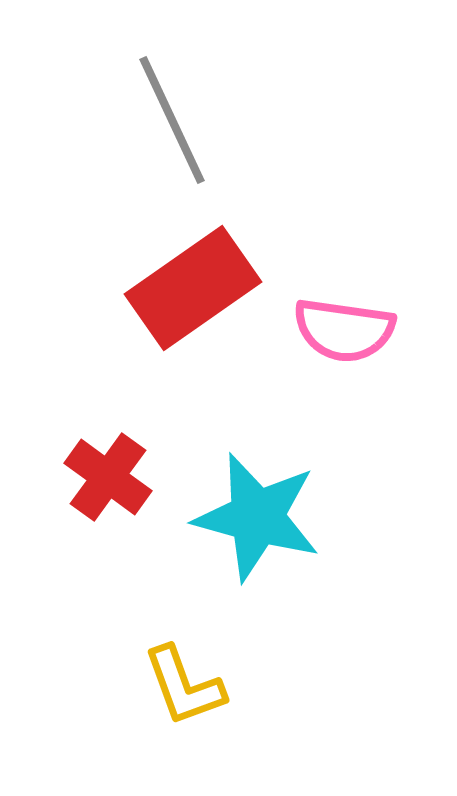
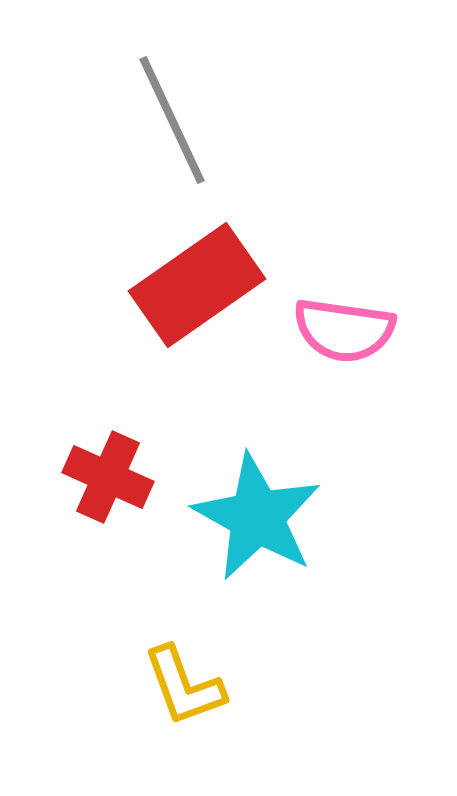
red rectangle: moved 4 px right, 3 px up
red cross: rotated 12 degrees counterclockwise
cyan star: rotated 14 degrees clockwise
